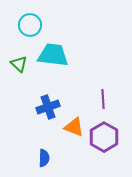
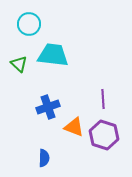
cyan circle: moved 1 px left, 1 px up
purple hexagon: moved 2 px up; rotated 12 degrees counterclockwise
